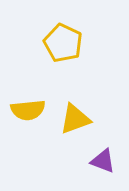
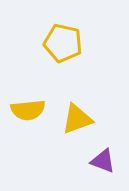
yellow pentagon: rotated 12 degrees counterclockwise
yellow triangle: moved 2 px right
